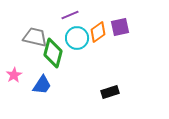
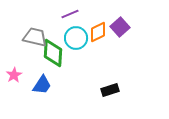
purple line: moved 1 px up
purple square: rotated 30 degrees counterclockwise
orange diamond: rotated 10 degrees clockwise
cyan circle: moved 1 px left
green diamond: rotated 12 degrees counterclockwise
black rectangle: moved 2 px up
